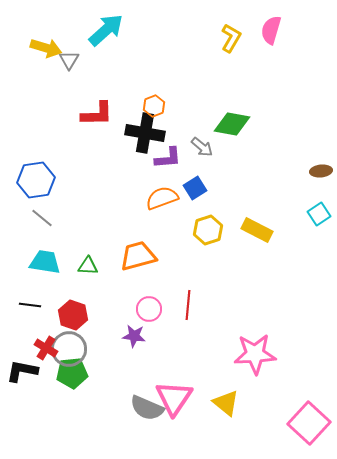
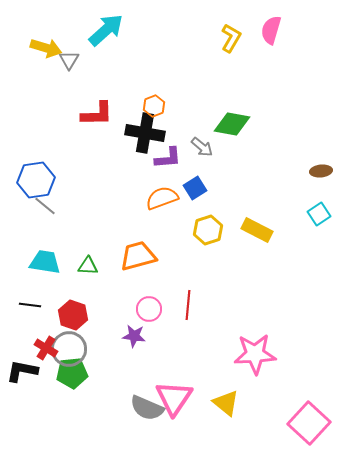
gray line: moved 3 px right, 12 px up
